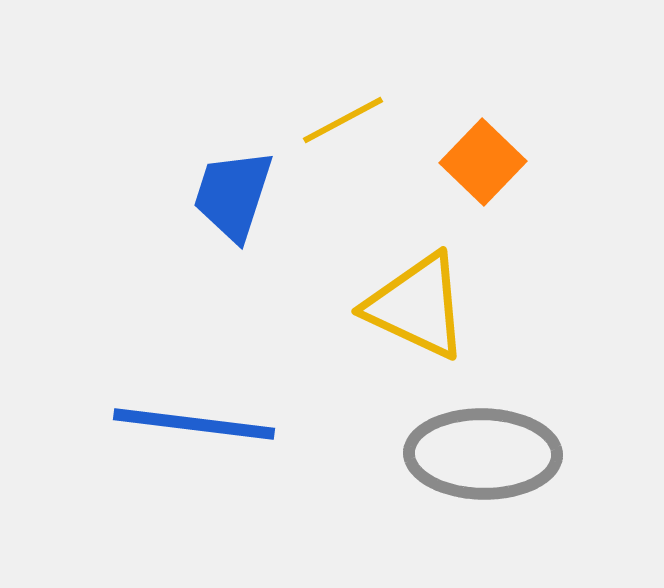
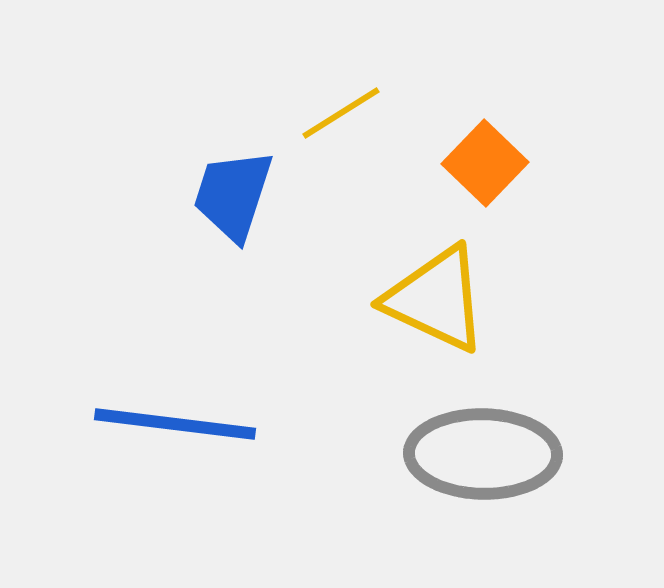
yellow line: moved 2 px left, 7 px up; rotated 4 degrees counterclockwise
orange square: moved 2 px right, 1 px down
yellow triangle: moved 19 px right, 7 px up
blue line: moved 19 px left
